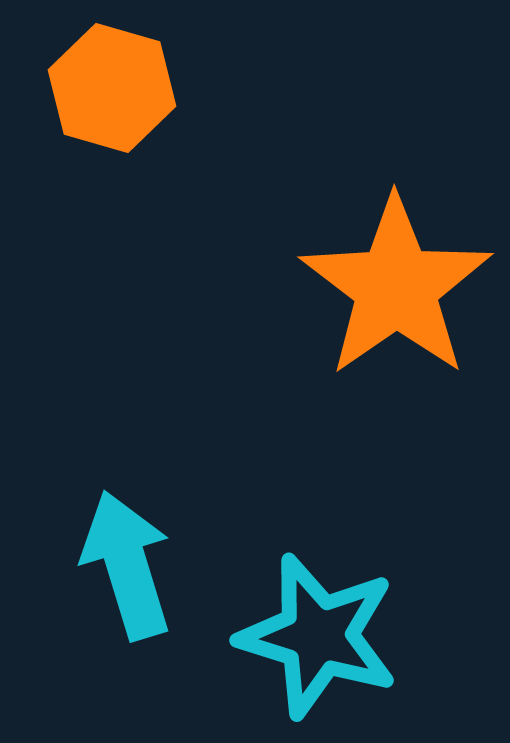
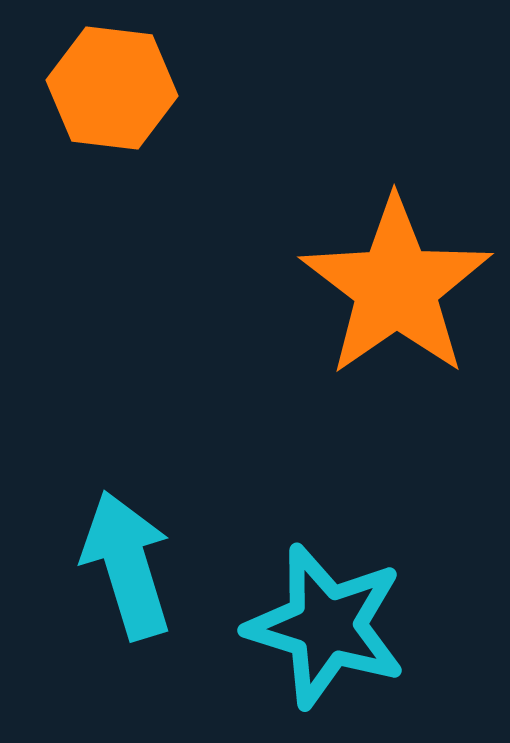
orange hexagon: rotated 9 degrees counterclockwise
cyan star: moved 8 px right, 10 px up
